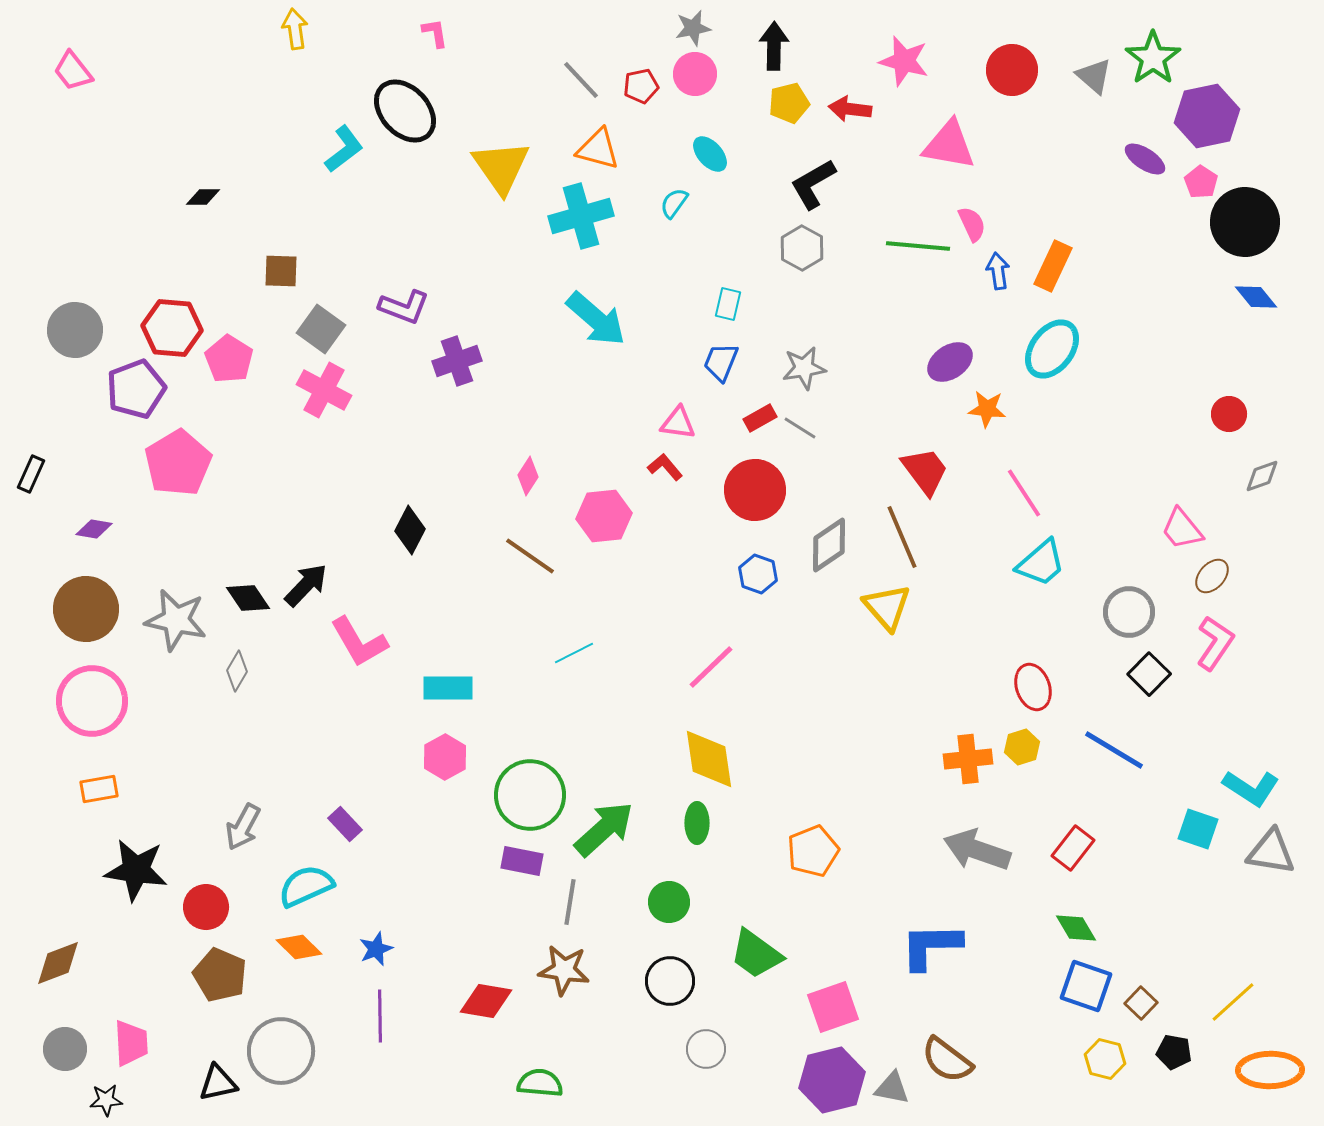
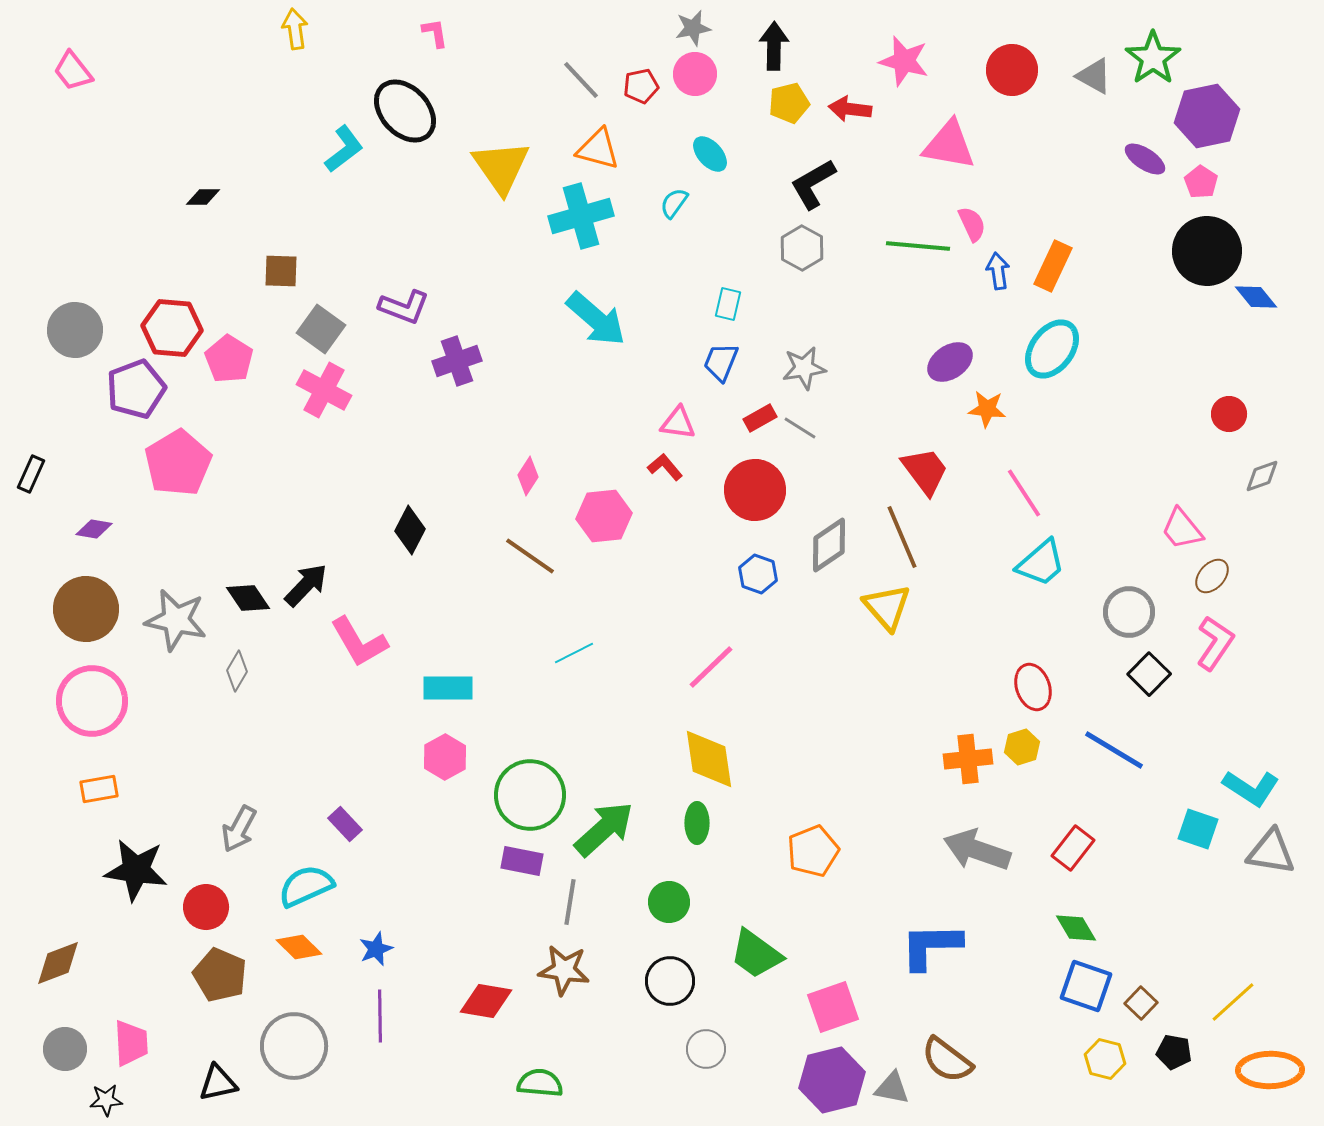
gray triangle at (1094, 76): rotated 12 degrees counterclockwise
black circle at (1245, 222): moved 38 px left, 29 px down
gray arrow at (243, 827): moved 4 px left, 2 px down
gray circle at (281, 1051): moved 13 px right, 5 px up
